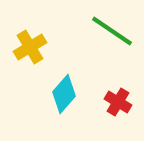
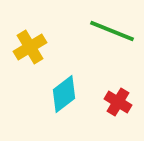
green line: rotated 12 degrees counterclockwise
cyan diamond: rotated 12 degrees clockwise
